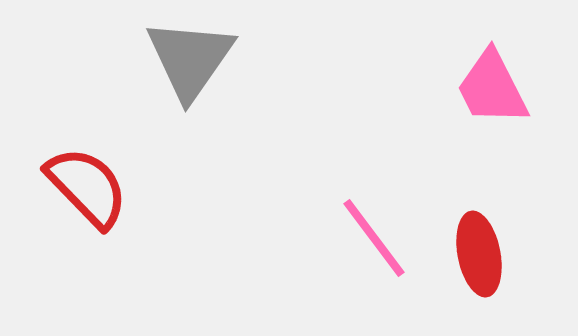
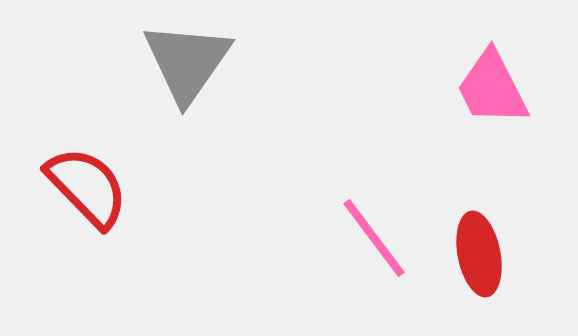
gray triangle: moved 3 px left, 3 px down
